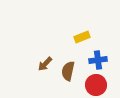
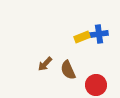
blue cross: moved 1 px right, 26 px up
brown semicircle: moved 1 px up; rotated 36 degrees counterclockwise
